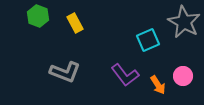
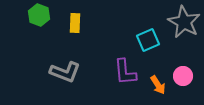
green hexagon: moved 1 px right, 1 px up
yellow rectangle: rotated 30 degrees clockwise
purple L-shape: moved 3 px up; rotated 32 degrees clockwise
